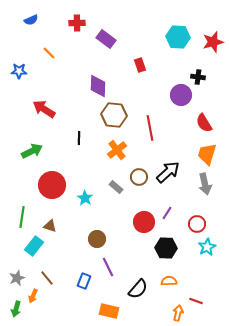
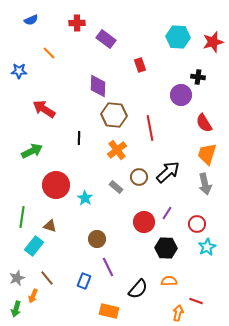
red circle at (52, 185): moved 4 px right
